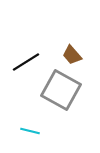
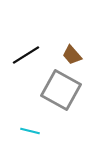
black line: moved 7 px up
